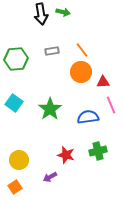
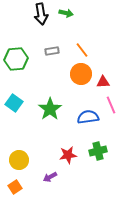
green arrow: moved 3 px right, 1 px down
orange circle: moved 2 px down
red star: moved 2 px right; rotated 24 degrees counterclockwise
